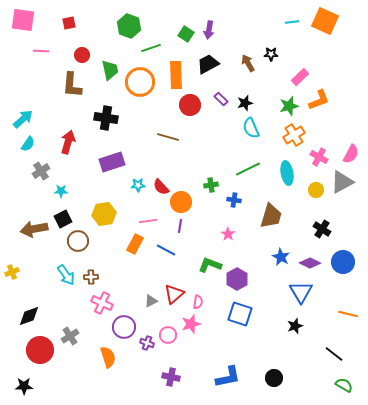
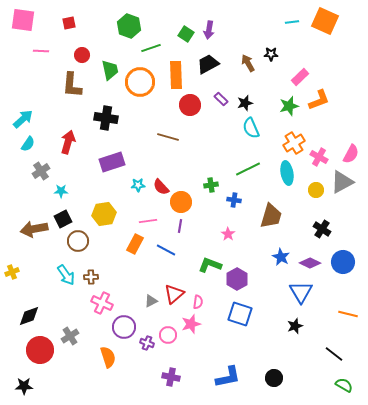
orange cross at (294, 135): moved 8 px down
